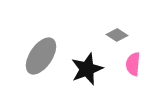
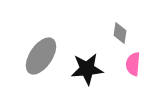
gray diamond: moved 3 px right, 2 px up; rotated 65 degrees clockwise
black star: rotated 16 degrees clockwise
